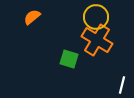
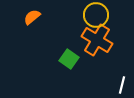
yellow circle: moved 2 px up
green square: rotated 18 degrees clockwise
